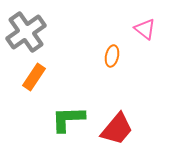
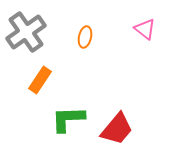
orange ellipse: moved 27 px left, 19 px up
orange rectangle: moved 6 px right, 3 px down
